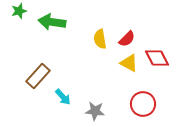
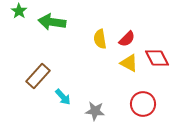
green star: rotated 21 degrees counterclockwise
